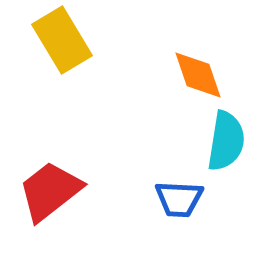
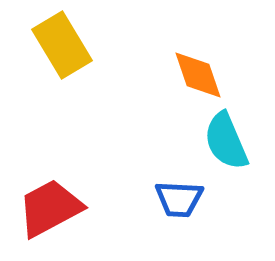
yellow rectangle: moved 5 px down
cyan semicircle: rotated 148 degrees clockwise
red trapezoid: moved 17 px down; rotated 10 degrees clockwise
